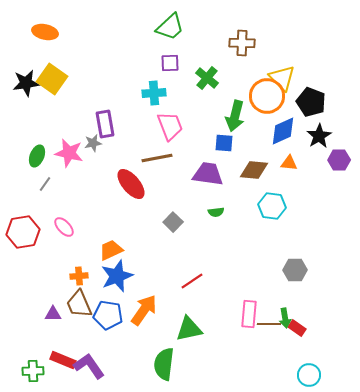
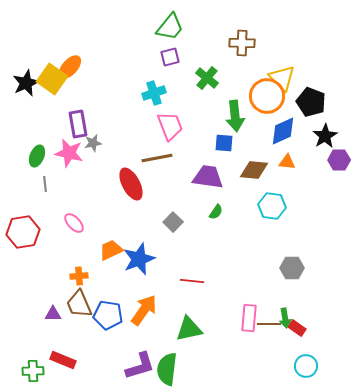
green trapezoid at (170, 27): rotated 8 degrees counterclockwise
orange ellipse at (45, 32): moved 25 px right, 35 px down; rotated 60 degrees counterclockwise
purple square at (170, 63): moved 6 px up; rotated 12 degrees counterclockwise
black star at (26, 83): rotated 16 degrees counterclockwise
cyan cross at (154, 93): rotated 15 degrees counterclockwise
green arrow at (235, 116): rotated 20 degrees counterclockwise
purple rectangle at (105, 124): moved 27 px left
black star at (319, 136): moved 6 px right
orange triangle at (289, 163): moved 2 px left, 1 px up
purple trapezoid at (208, 174): moved 3 px down
gray line at (45, 184): rotated 42 degrees counterclockwise
red ellipse at (131, 184): rotated 12 degrees clockwise
green semicircle at (216, 212): rotated 49 degrees counterclockwise
pink ellipse at (64, 227): moved 10 px right, 4 px up
gray hexagon at (295, 270): moved 3 px left, 2 px up
blue star at (117, 276): moved 22 px right, 17 px up
red line at (192, 281): rotated 40 degrees clockwise
pink rectangle at (249, 314): moved 4 px down
green semicircle at (164, 364): moved 3 px right, 5 px down
purple L-shape at (89, 366): moved 51 px right; rotated 108 degrees clockwise
cyan circle at (309, 375): moved 3 px left, 9 px up
